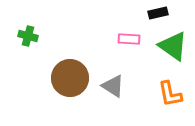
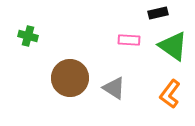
pink rectangle: moved 1 px down
gray triangle: moved 1 px right, 2 px down
orange L-shape: rotated 48 degrees clockwise
